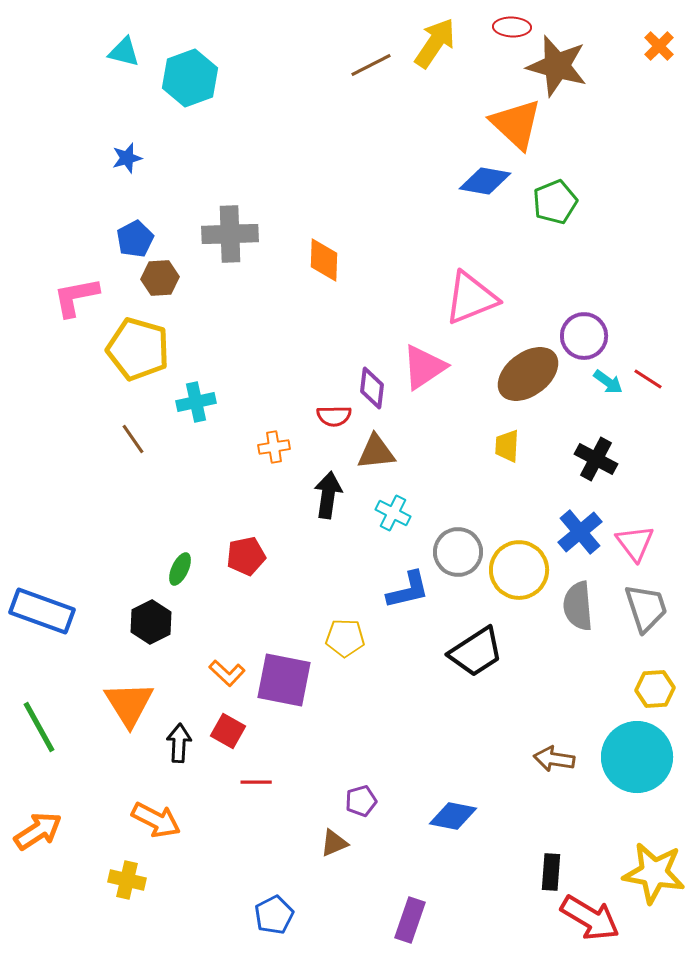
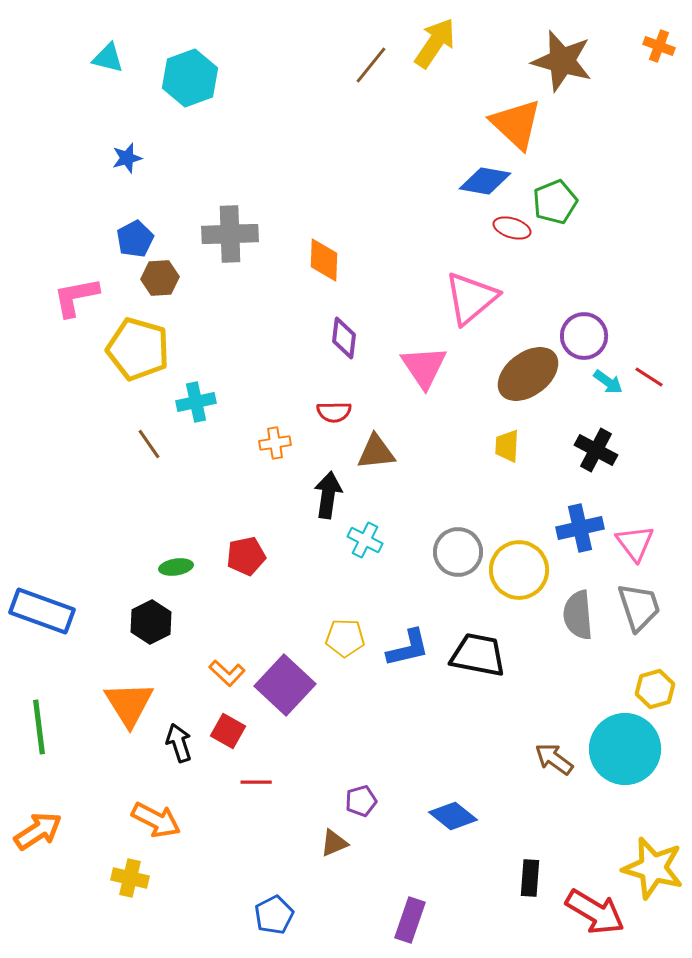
red ellipse at (512, 27): moved 201 px down; rotated 15 degrees clockwise
orange cross at (659, 46): rotated 24 degrees counterclockwise
cyan triangle at (124, 52): moved 16 px left, 6 px down
brown line at (371, 65): rotated 24 degrees counterclockwise
brown star at (557, 66): moved 5 px right, 5 px up
pink triangle at (471, 298): rotated 18 degrees counterclockwise
pink triangle at (424, 367): rotated 30 degrees counterclockwise
red line at (648, 379): moved 1 px right, 2 px up
purple diamond at (372, 388): moved 28 px left, 50 px up
red semicircle at (334, 416): moved 4 px up
brown line at (133, 439): moved 16 px right, 5 px down
orange cross at (274, 447): moved 1 px right, 4 px up
black cross at (596, 459): moved 9 px up
cyan cross at (393, 513): moved 28 px left, 27 px down
blue cross at (580, 532): moved 4 px up; rotated 27 degrees clockwise
green ellipse at (180, 569): moved 4 px left, 2 px up; rotated 56 degrees clockwise
blue L-shape at (408, 590): moved 58 px down
gray semicircle at (578, 606): moved 9 px down
gray trapezoid at (646, 608): moved 7 px left, 1 px up
black trapezoid at (476, 652): moved 2 px right, 3 px down; rotated 136 degrees counterclockwise
purple square at (284, 680): moved 1 px right, 5 px down; rotated 32 degrees clockwise
yellow hexagon at (655, 689): rotated 12 degrees counterclockwise
green line at (39, 727): rotated 22 degrees clockwise
black arrow at (179, 743): rotated 21 degrees counterclockwise
cyan circle at (637, 757): moved 12 px left, 8 px up
brown arrow at (554, 759): rotated 27 degrees clockwise
blue diamond at (453, 816): rotated 27 degrees clockwise
black rectangle at (551, 872): moved 21 px left, 6 px down
yellow star at (654, 873): moved 1 px left, 5 px up; rotated 6 degrees clockwise
yellow cross at (127, 880): moved 3 px right, 2 px up
red arrow at (590, 918): moved 5 px right, 6 px up
